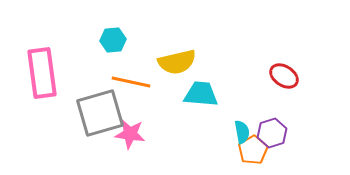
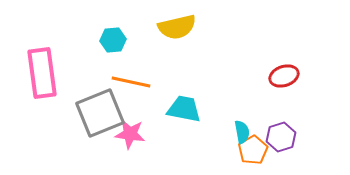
yellow semicircle: moved 35 px up
red ellipse: rotated 52 degrees counterclockwise
cyan trapezoid: moved 17 px left, 15 px down; rotated 6 degrees clockwise
gray square: rotated 6 degrees counterclockwise
purple hexagon: moved 9 px right, 4 px down
